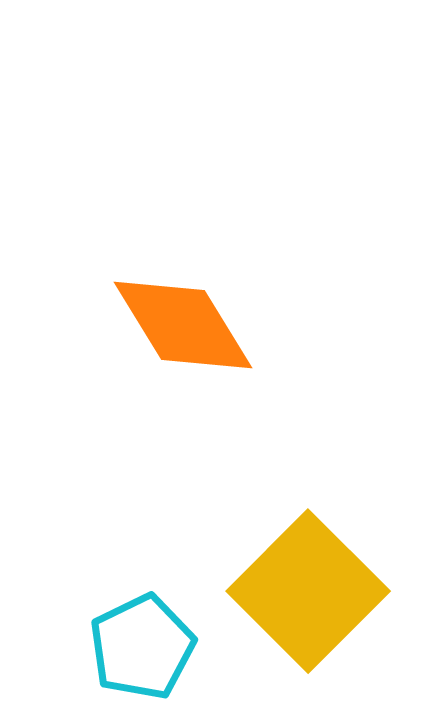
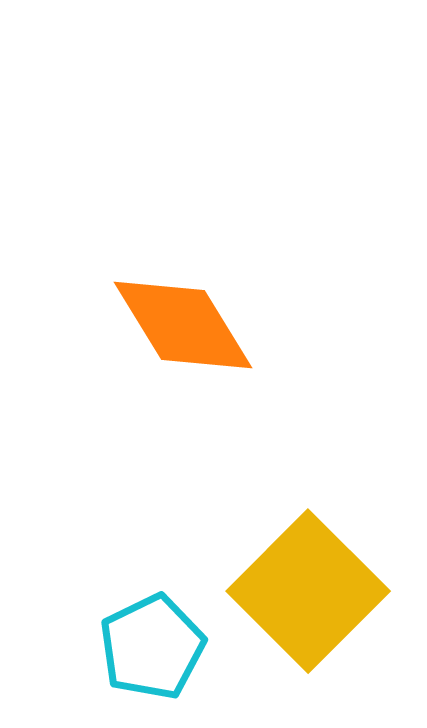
cyan pentagon: moved 10 px right
